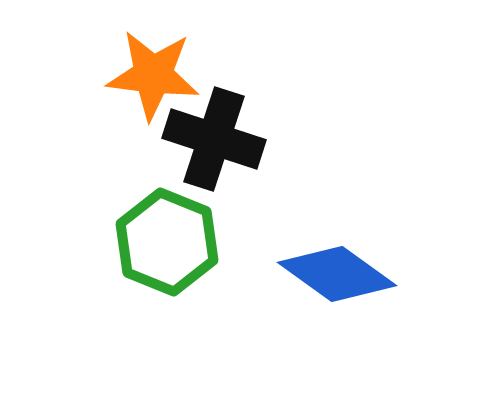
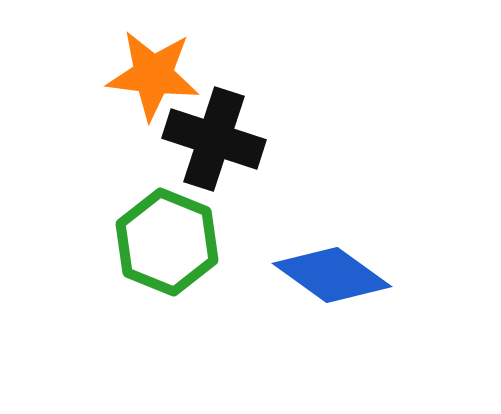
blue diamond: moved 5 px left, 1 px down
